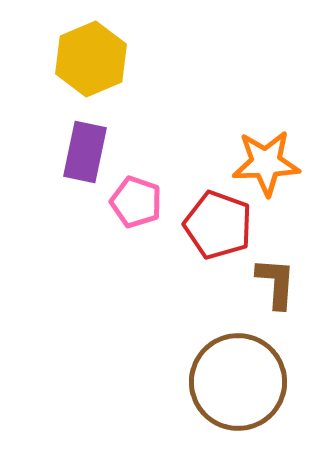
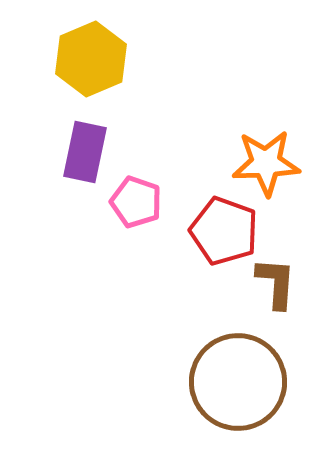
red pentagon: moved 6 px right, 6 px down
